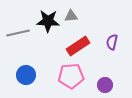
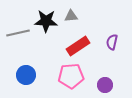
black star: moved 2 px left
